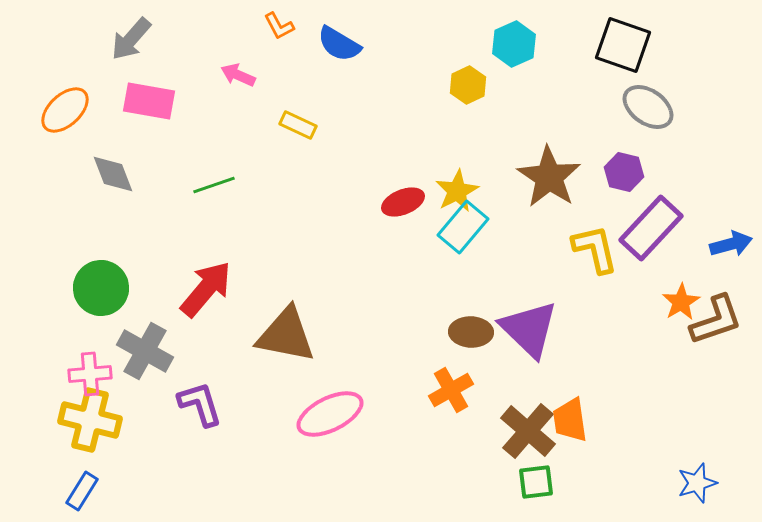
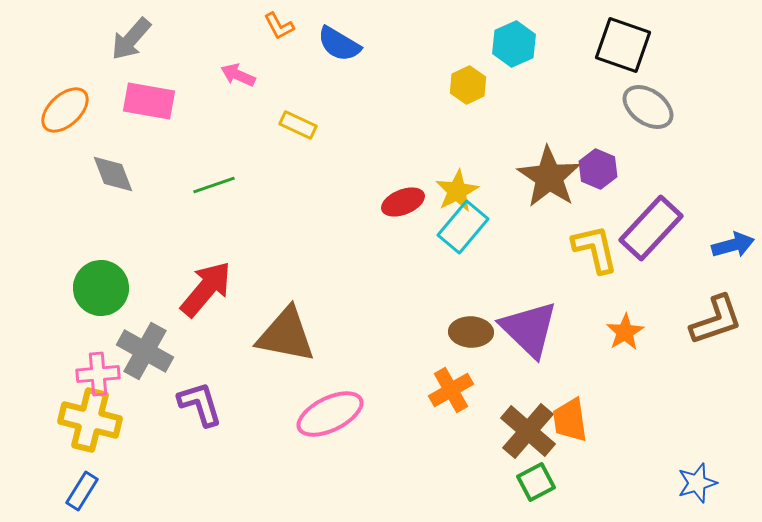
purple hexagon: moved 26 px left, 3 px up; rotated 9 degrees clockwise
blue arrow: moved 2 px right, 1 px down
orange star: moved 56 px left, 30 px down
pink cross: moved 8 px right
green square: rotated 21 degrees counterclockwise
